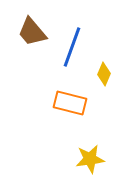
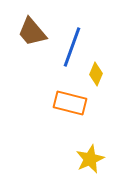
yellow diamond: moved 8 px left
yellow star: rotated 16 degrees counterclockwise
